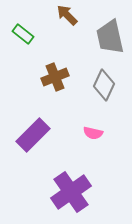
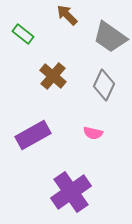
gray trapezoid: rotated 42 degrees counterclockwise
brown cross: moved 2 px left, 1 px up; rotated 28 degrees counterclockwise
purple rectangle: rotated 16 degrees clockwise
